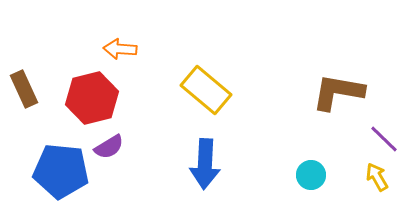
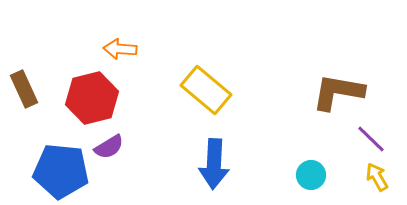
purple line: moved 13 px left
blue arrow: moved 9 px right
